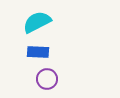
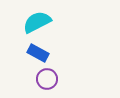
blue rectangle: moved 1 px down; rotated 25 degrees clockwise
